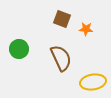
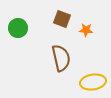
orange star: moved 1 px down
green circle: moved 1 px left, 21 px up
brown semicircle: rotated 12 degrees clockwise
